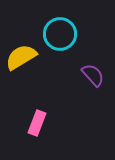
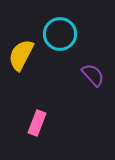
yellow semicircle: moved 2 px up; rotated 32 degrees counterclockwise
